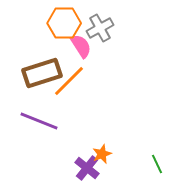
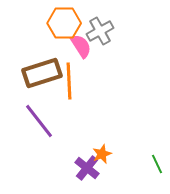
gray cross: moved 3 px down
orange line: rotated 48 degrees counterclockwise
purple line: rotated 30 degrees clockwise
